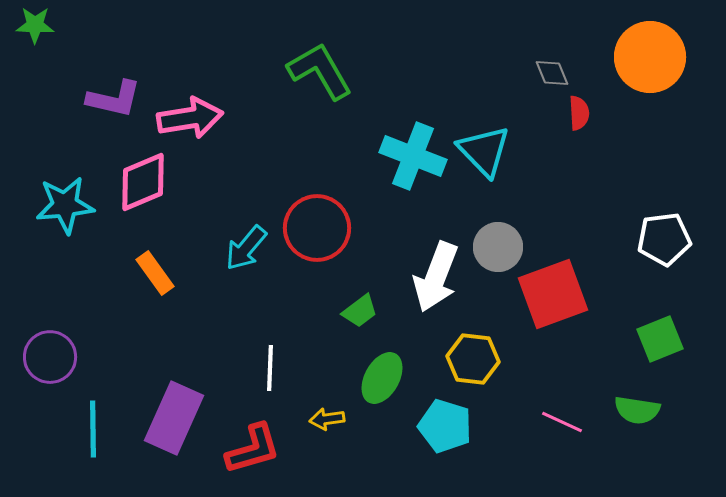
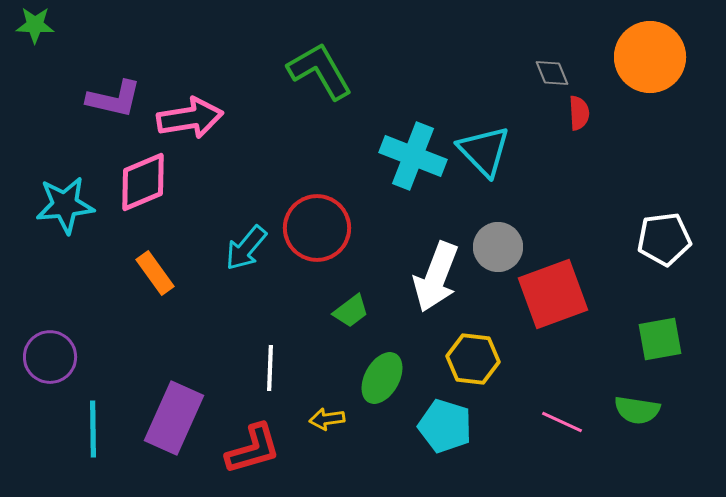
green trapezoid: moved 9 px left
green square: rotated 12 degrees clockwise
